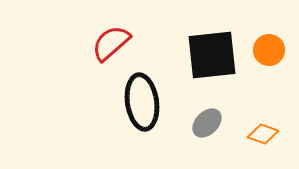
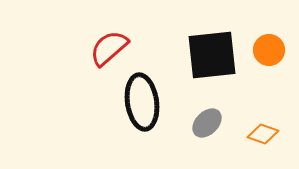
red semicircle: moved 2 px left, 5 px down
